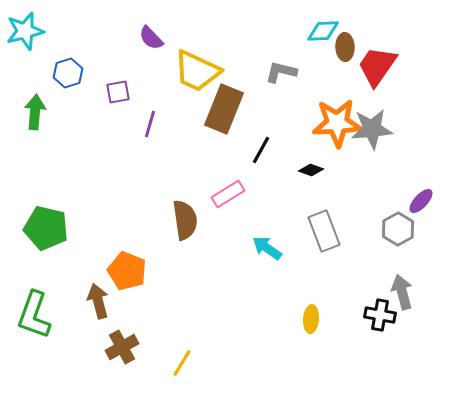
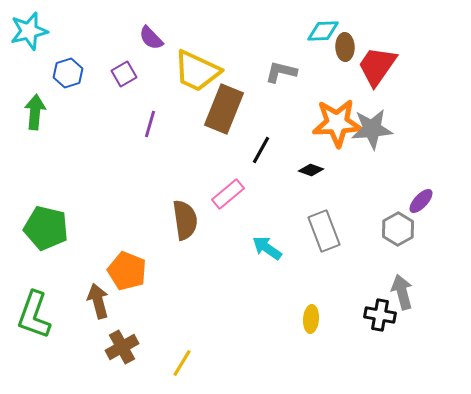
cyan star: moved 4 px right
purple square: moved 6 px right, 18 px up; rotated 20 degrees counterclockwise
pink rectangle: rotated 8 degrees counterclockwise
